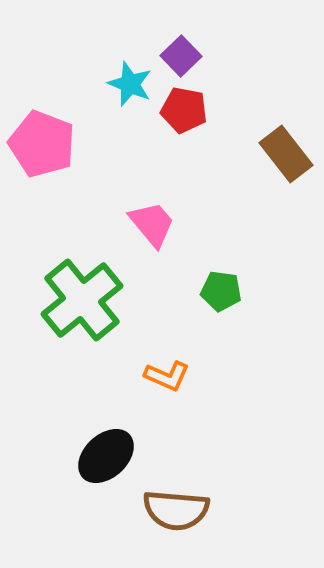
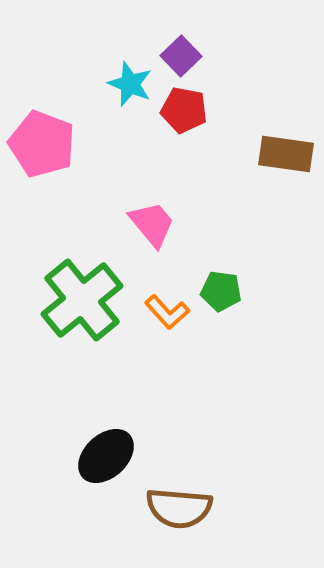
brown rectangle: rotated 44 degrees counterclockwise
orange L-shape: moved 64 px up; rotated 24 degrees clockwise
brown semicircle: moved 3 px right, 2 px up
